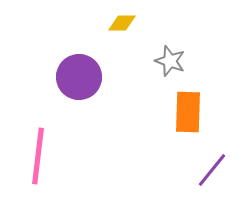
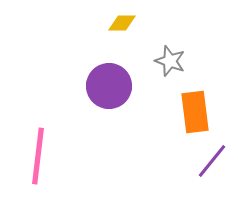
purple circle: moved 30 px right, 9 px down
orange rectangle: moved 7 px right; rotated 9 degrees counterclockwise
purple line: moved 9 px up
